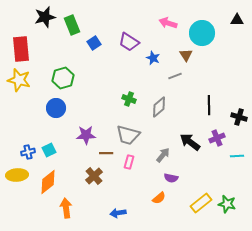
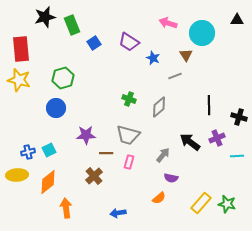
yellow rectangle: rotated 10 degrees counterclockwise
